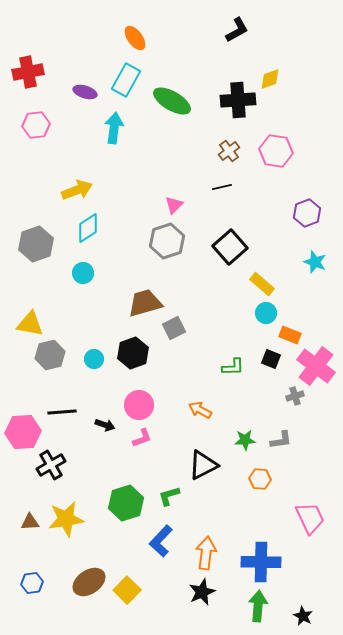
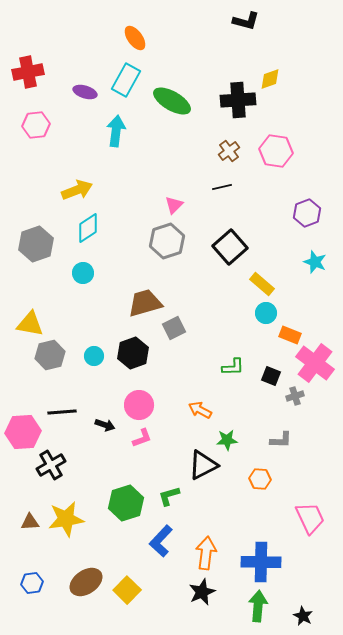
black L-shape at (237, 30): moved 9 px right, 9 px up; rotated 44 degrees clockwise
cyan arrow at (114, 128): moved 2 px right, 3 px down
cyan circle at (94, 359): moved 3 px up
black square at (271, 359): moved 17 px down
pink cross at (316, 366): moved 1 px left, 3 px up
green star at (245, 440): moved 18 px left
gray L-shape at (281, 440): rotated 10 degrees clockwise
brown ellipse at (89, 582): moved 3 px left
